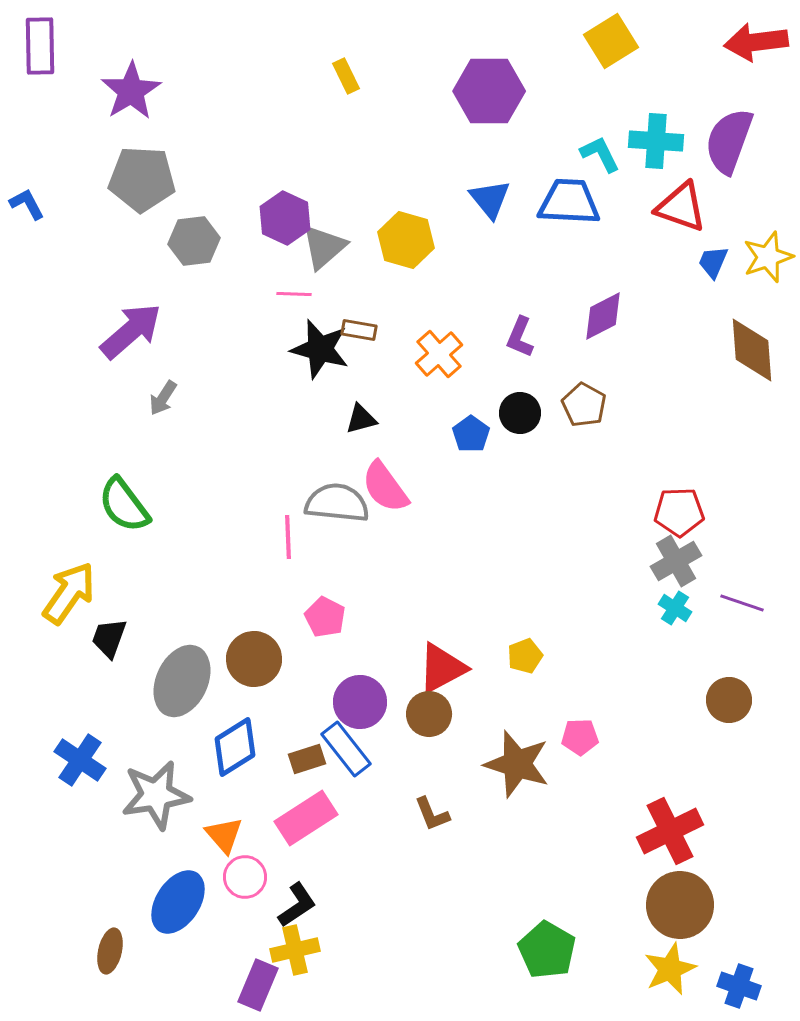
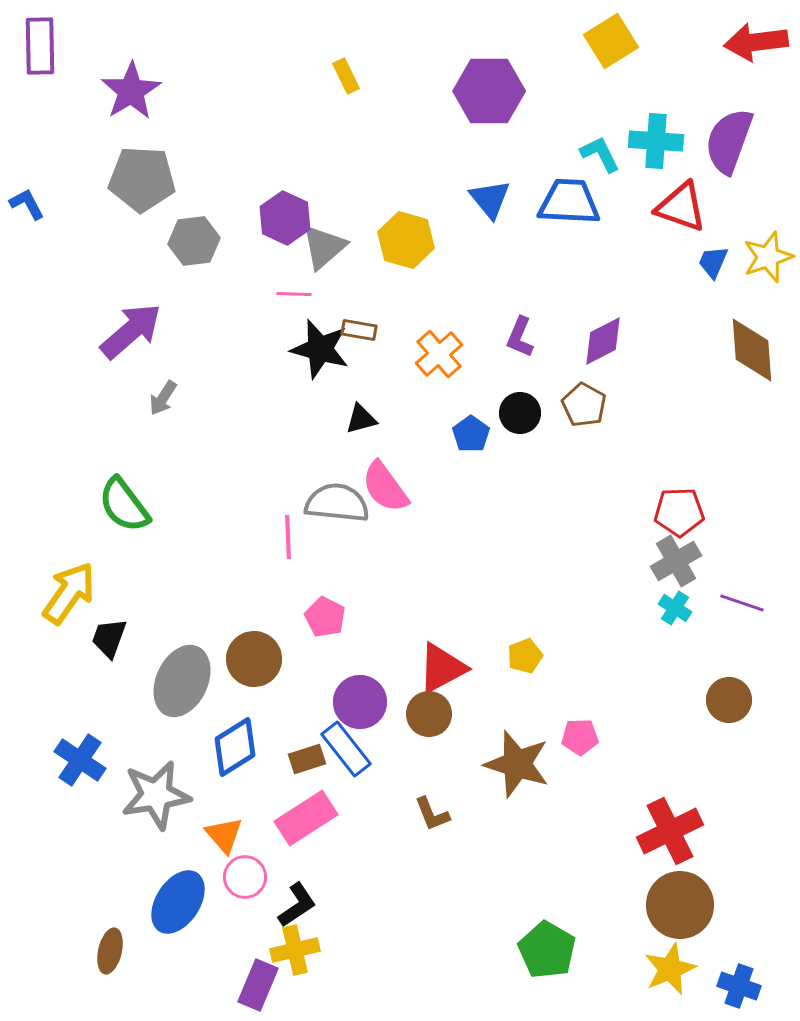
purple diamond at (603, 316): moved 25 px down
